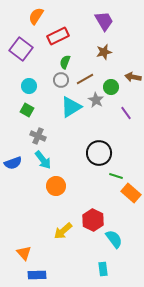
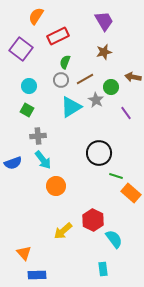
gray cross: rotated 28 degrees counterclockwise
